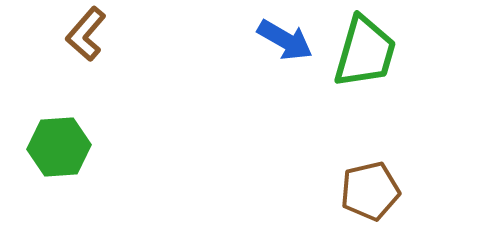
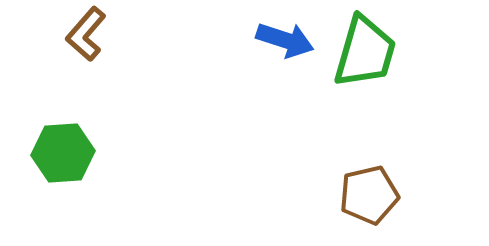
blue arrow: rotated 12 degrees counterclockwise
green hexagon: moved 4 px right, 6 px down
brown pentagon: moved 1 px left, 4 px down
